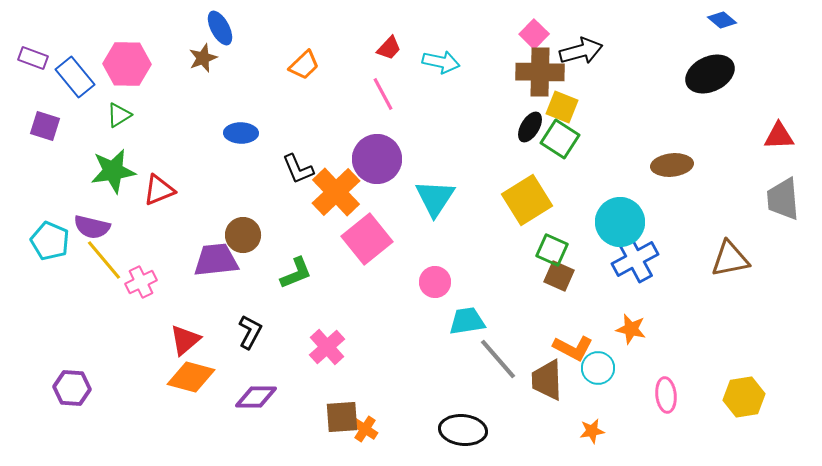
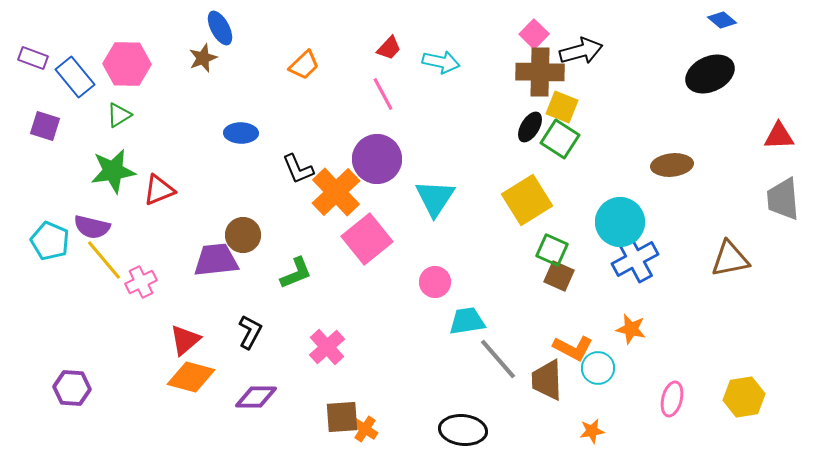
pink ellipse at (666, 395): moved 6 px right, 4 px down; rotated 20 degrees clockwise
